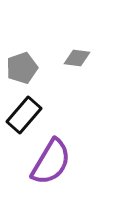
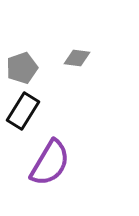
black rectangle: moved 1 px left, 4 px up; rotated 9 degrees counterclockwise
purple semicircle: moved 1 px left, 1 px down
